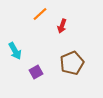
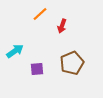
cyan arrow: rotated 96 degrees counterclockwise
purple square: moved 1 px right, 3 px up; rotated 24 degrees clockwise
